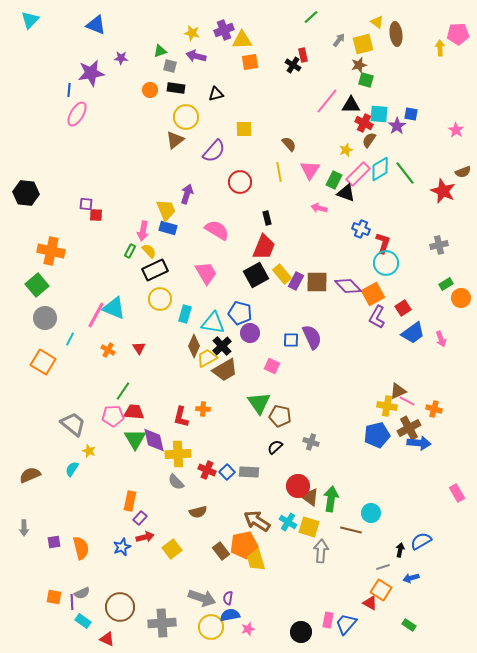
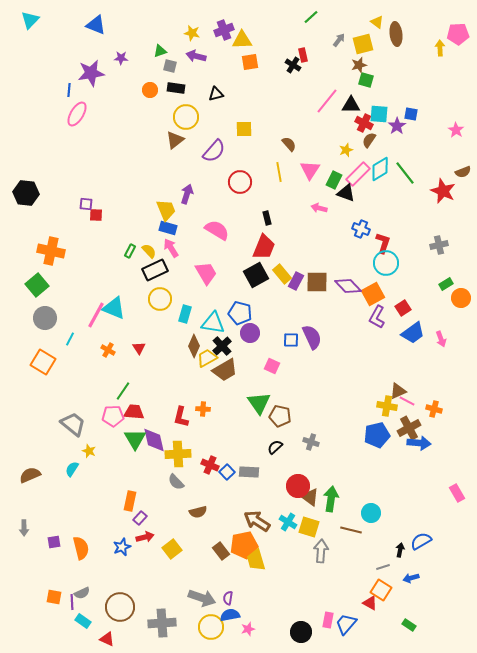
pink arrow at (143, 231): moved 28 px right, 17 px down; rotated 138 degrees clockwise
red cross at (207, 470): moved 3 px right, 5 px up
